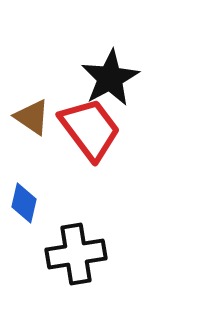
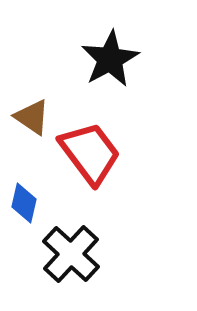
black star: moved 19 px up
red trapezoid: moved 24 px down
black cross: moved 5 px left; rotated 38 degrees counterclockwise
